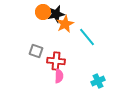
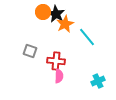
black star: rotated 30 degrees counterclockwise
gray square: moved 6 px left
